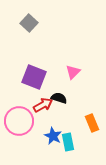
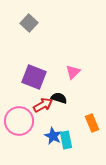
cyan rectangle: moved 2 px left, 2 px up
